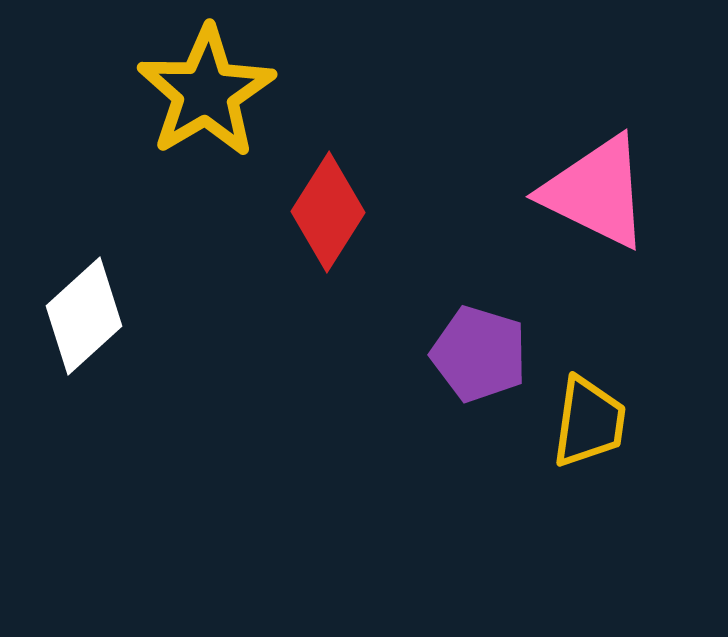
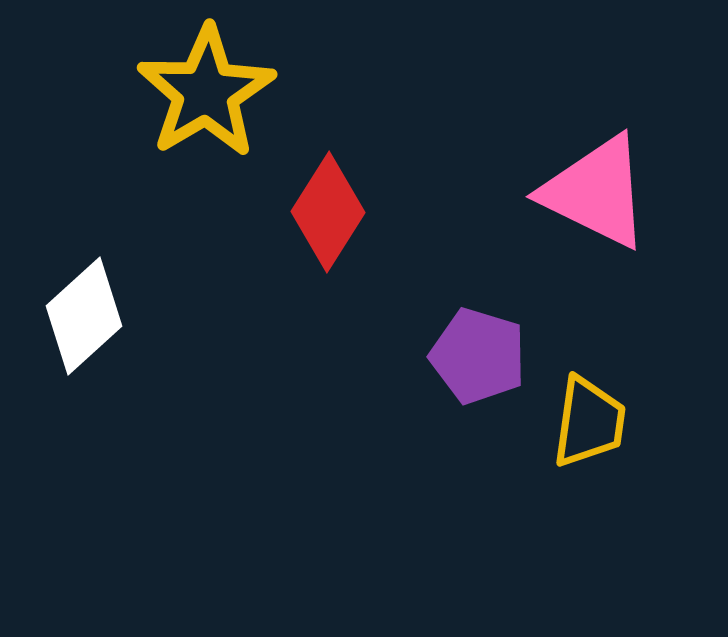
purple pentagon: moved 1 px left, 2 px down
